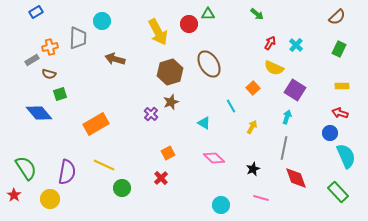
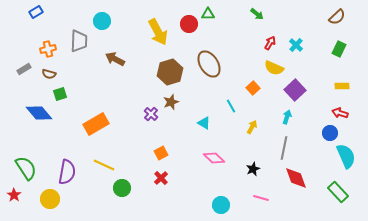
gray trapezoid at (78, 38): moved 1 px right, 3 px down
orange cross at (50, 47): moved 2 px left, 2 px down
brown arrow at (115, 59): rotated 12 degrees clockwise
gray rectangle at (32, 60): moved 8 px left, 9 px down
purple square at (295, 90): rotated 15 degrees clockwise
orange square at (168, 153): moved 7 px left
